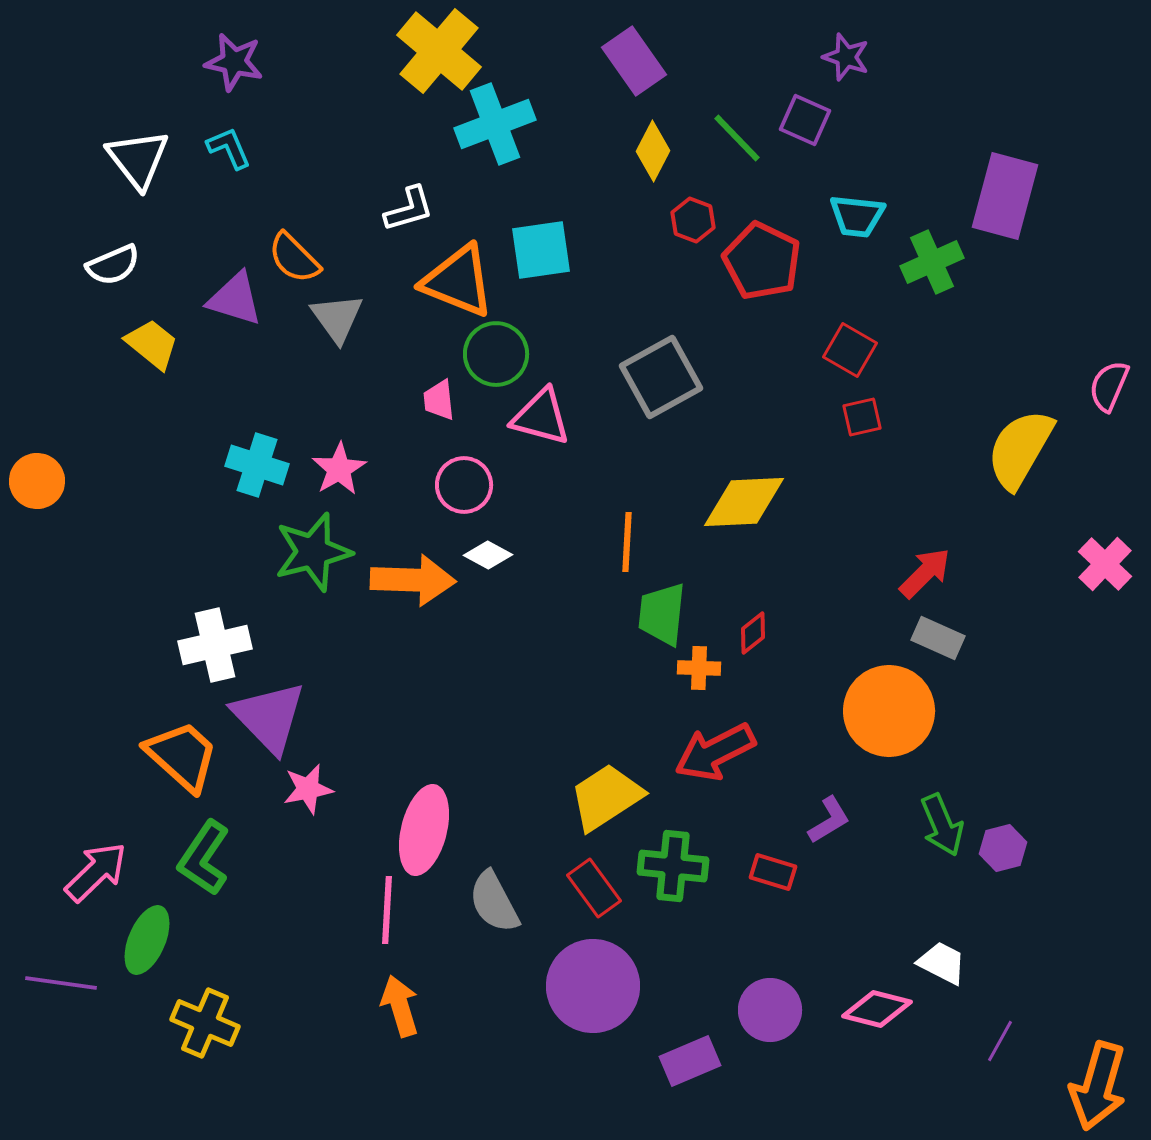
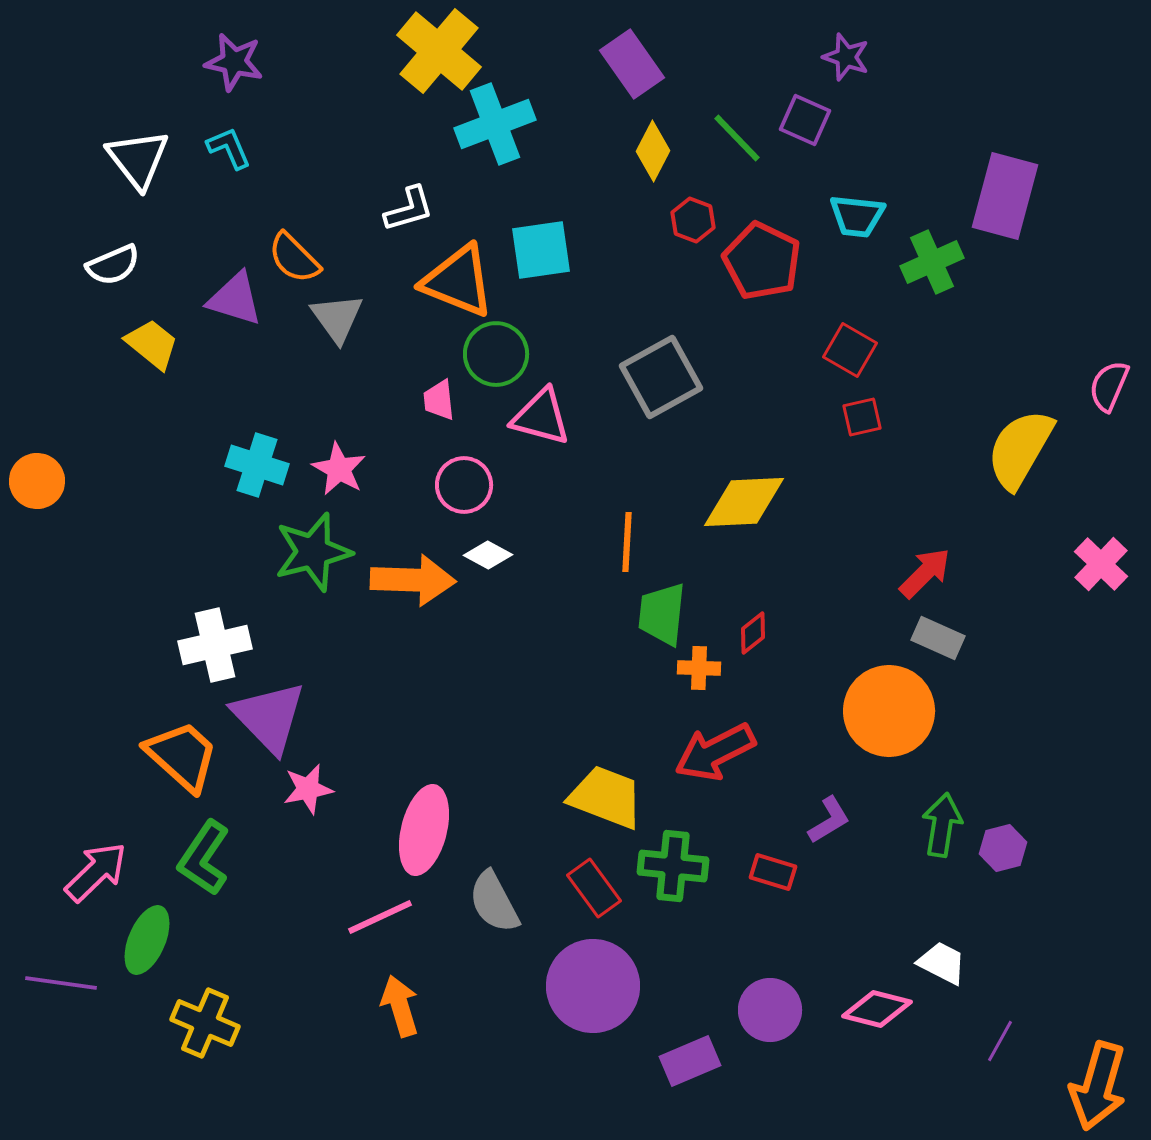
purple rectangle at (634, 61): moved 2 px left, 3 px down
pink star at (339, 469): rotated 12 degrees counterclockwise
pink cross at (1105, 564): moved 4 px left
yellow trapezoid at (606, 797): rotated 54 degrees clockwise
green arrow at (942, 825): rotated 148 degrees counterclockwise
pink line at (387, 910): moved 7 px left, 7 px down; rotated 62 degrees clockwise
